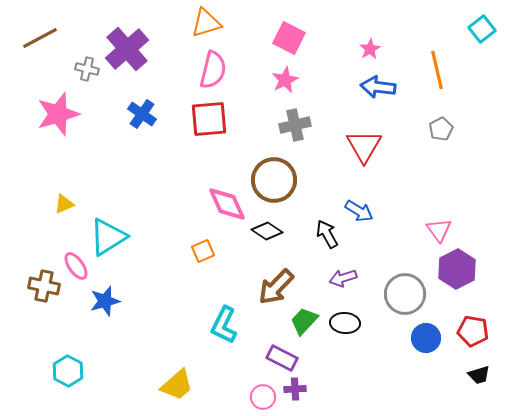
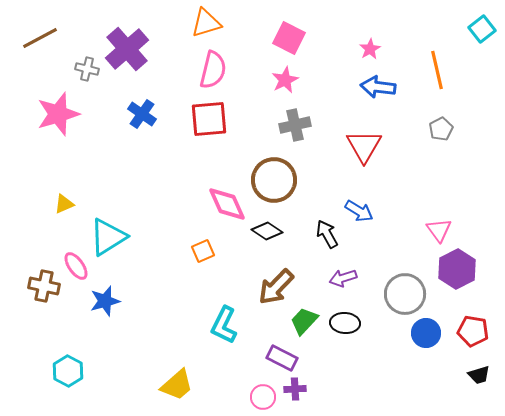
blue circle at (426, 338): moved 5 px up
